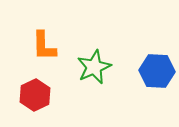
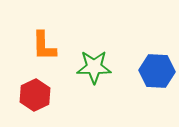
green star: rotated 24 degrees clockwise
